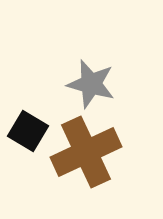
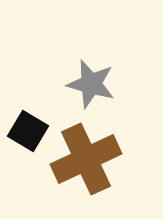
brown cross: moved 7 px down
